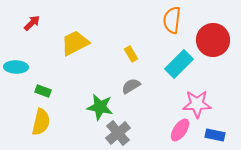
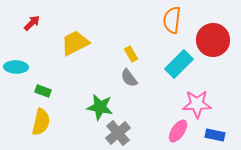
gray semicircle: moved 2 px left, 8 px up; rotated 96 degrees counterclockwise
pink ellipse: moved 2 px left, 1 px down
